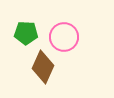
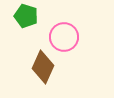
green pentagon: moved 17 px up; rotated 15 degrees clockwise
